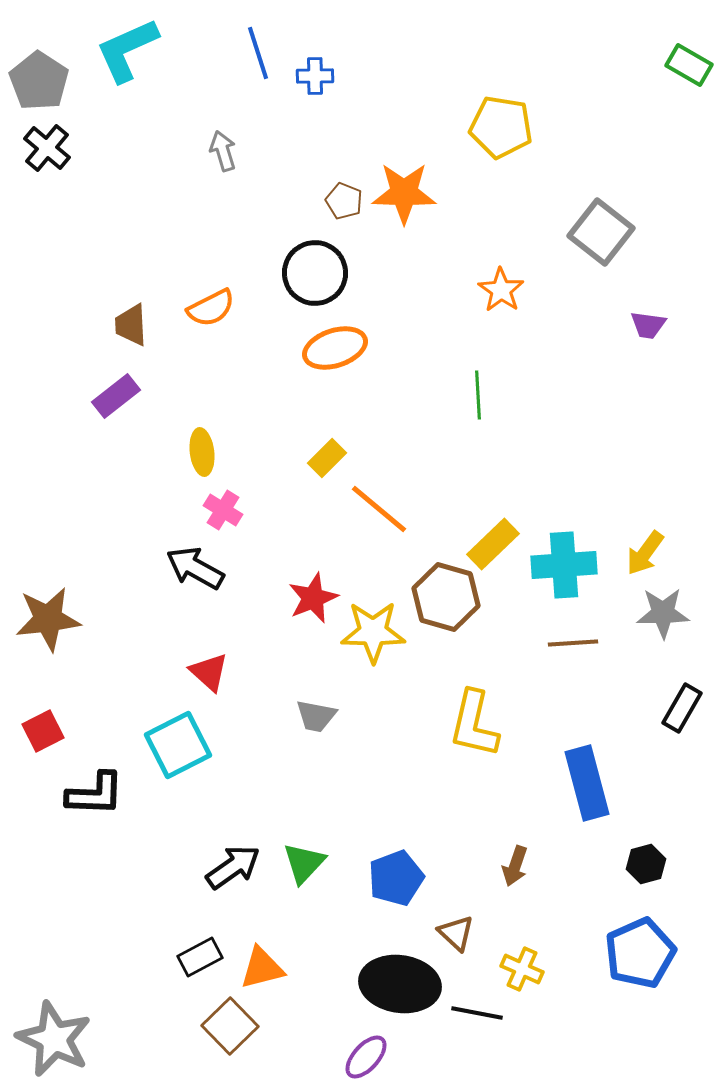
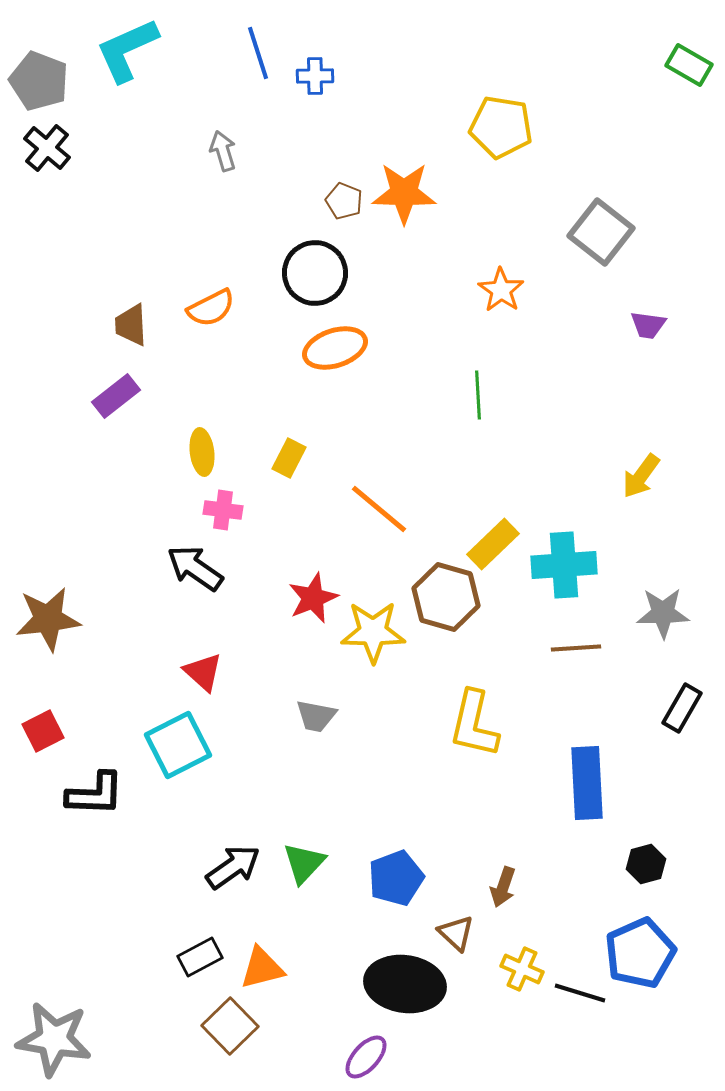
gray pentagon at (39, 81): rotated 12 degrees counterclockwise
yellow rectangle at (327, 458): moved 38 px left; rotated 18 degrees counterclockwise
pink cross at (223, 510): rotated 24 degrees counterclockwise
yellow arrow at (645, 553): moved 4 px left, 77 px up
black arrow at (195, 568): rotated 6 degrees clockwise
brown line at (573, 643): moved 3 px right, 5 px down
red triangle at (209, 672): moved 6 px left
blue rectangle at (587, 783): rotated 12 degrees clockwise
brown arrow at (515, 866): moved 12 px left, 21 px down
black ellipse at (400, 984): moved 5 px right
black line at (477, 1013): moved 103 px right, 20 px up; rotated 6 degrees clockwise
gray star at (54, 1039): rotated 16 degrees counterclockwise
